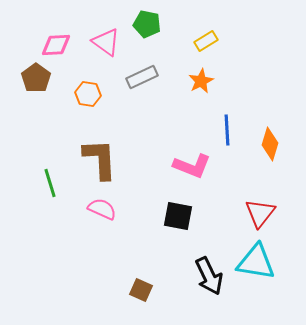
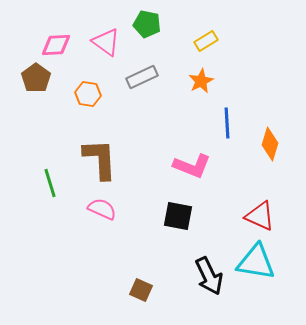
blue line: moved 7 px up
red triangle: moved 3 px down; rotated 44 degrees counterclockwise
